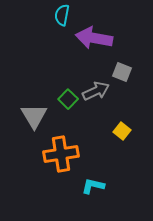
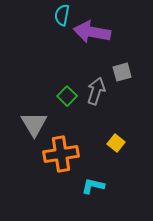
purple arrow: moved 2 px left, 6 px up
gray square: rotated 36 degrees counterclockwise
gray arrow: rotated 48 degrees counterclockwise
green square: moved 1 px left, 3 px up
gray triangle: moved 8 px down
yellow square: moved 6 px left, 12 px down
